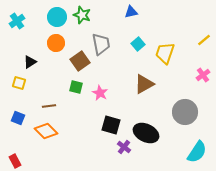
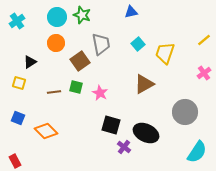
pink cross: moved 1 px right, 2 px up
brown line: moved 5 px right, 14 px up
